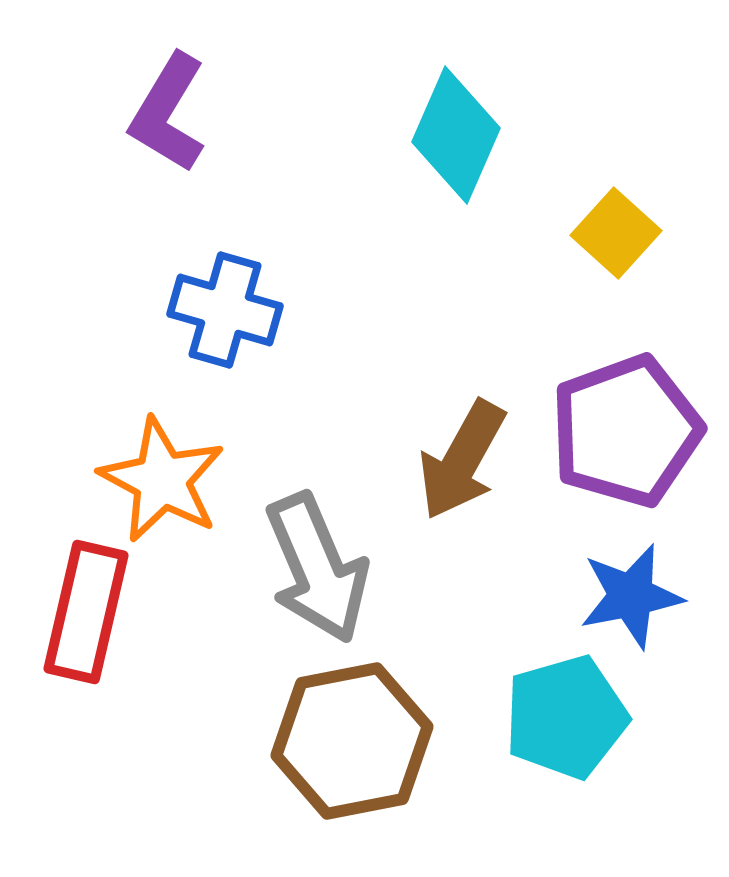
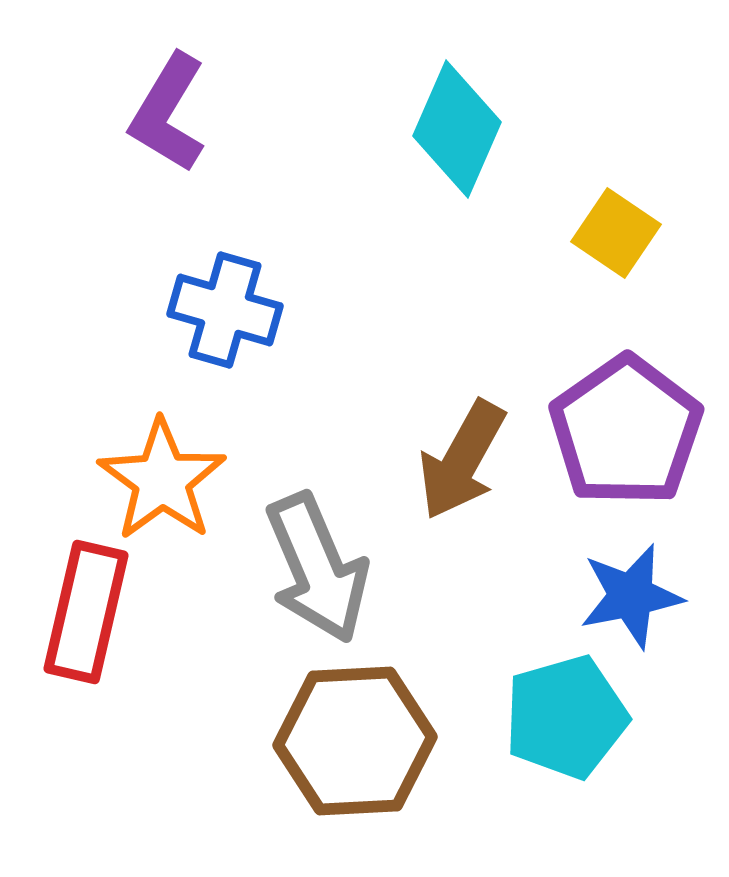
cyan diamond: moved 1 px right, 6 px up
yellow square: rotated 8 degrees counterclockwise
purple pentagon: rotated 15 degrees counterclockwise
orange star: rotated 8 degrees clockwise
brown hexagon: moved 3 px right; rotated 8 degrees clockwise
